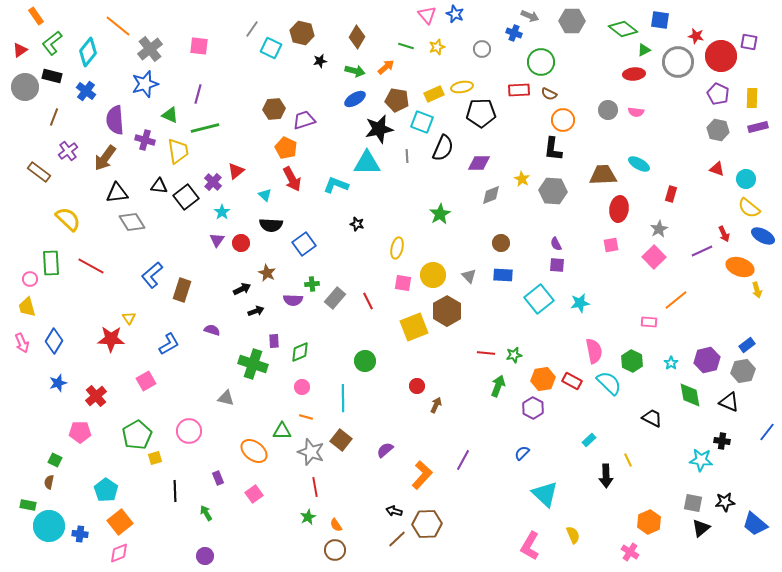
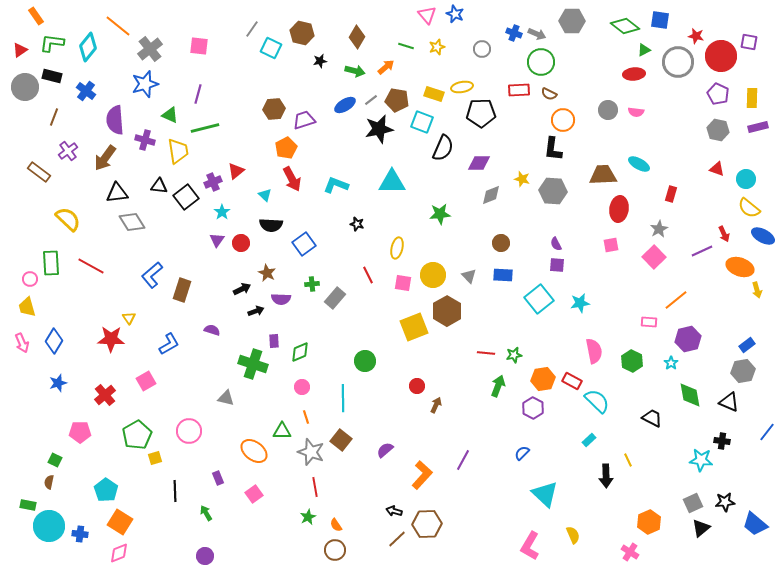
gray arrow at (530, 16): moved 7 px right, 18 px down
green diamond at (623, 29): moved 2 px right, 3 px up
green L-shape at (52, 43): rotated 45 degrees clockwise
cyan diamond at (88, 52): moved 5 px up
yellow rectangle at (434, 94): rotated 42 degrees clockwise
blue ellipse at (355, 99): moved 10 px left, 6 px down
orange pentagon at (286, 148): rotated 20 degrees clockwise
gray line at (407, 156): moved 36 px left, 56 px up; rotated 56 degrees clockwise
cyan triangle at (367, 163): moved 25 px right, 19 px down
yellow star at (522, 179): rotated 14 degrees counterclockwise
purple cross at (213, 182): rotated 24 degrees clockwise
green star at (440, 214): rotated 25 degrees clockwise
purple semicircle at (293, 300): moved 12 px left, 1 px up
red line at (368, 301): moved 26 px up
purple hexagon at (707, 360): moved 19 px left, 21 px up
cyan semicircle at (609, 383): moved 12 px left, 18 px down
red cross at (96, 396): moved 9 px right, 1 px up
orange line at (306, 417): rotated 56 degrees clockwise
gray square at (693, 503): rotated 36 degrees counterclockwise
orange square at (120, 522): rotated 20 degrees counterclockwise
